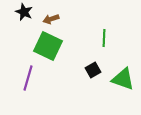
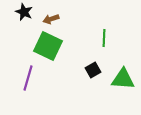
green triangle: rotated 15 degrees counterclockwise
